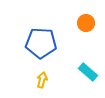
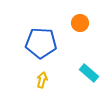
orange circle: moved 6 px left
cyan rectangle: moved 1 px right, 1 px down
